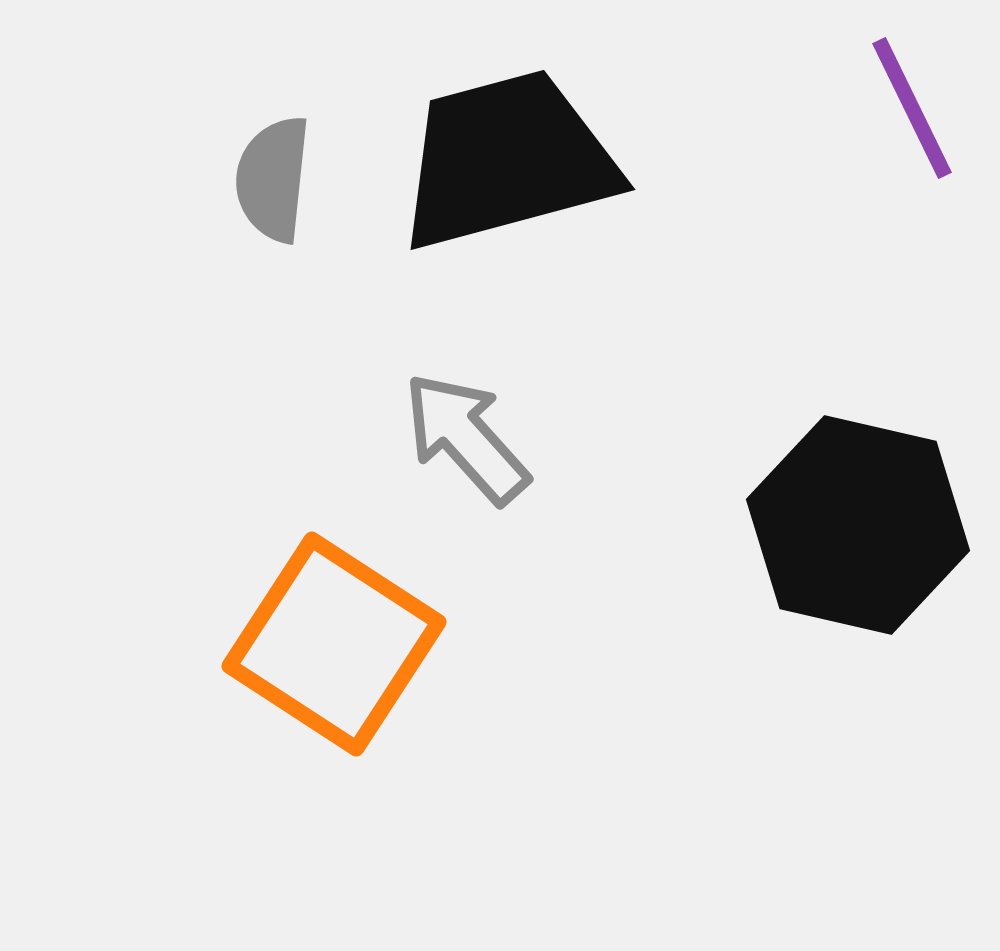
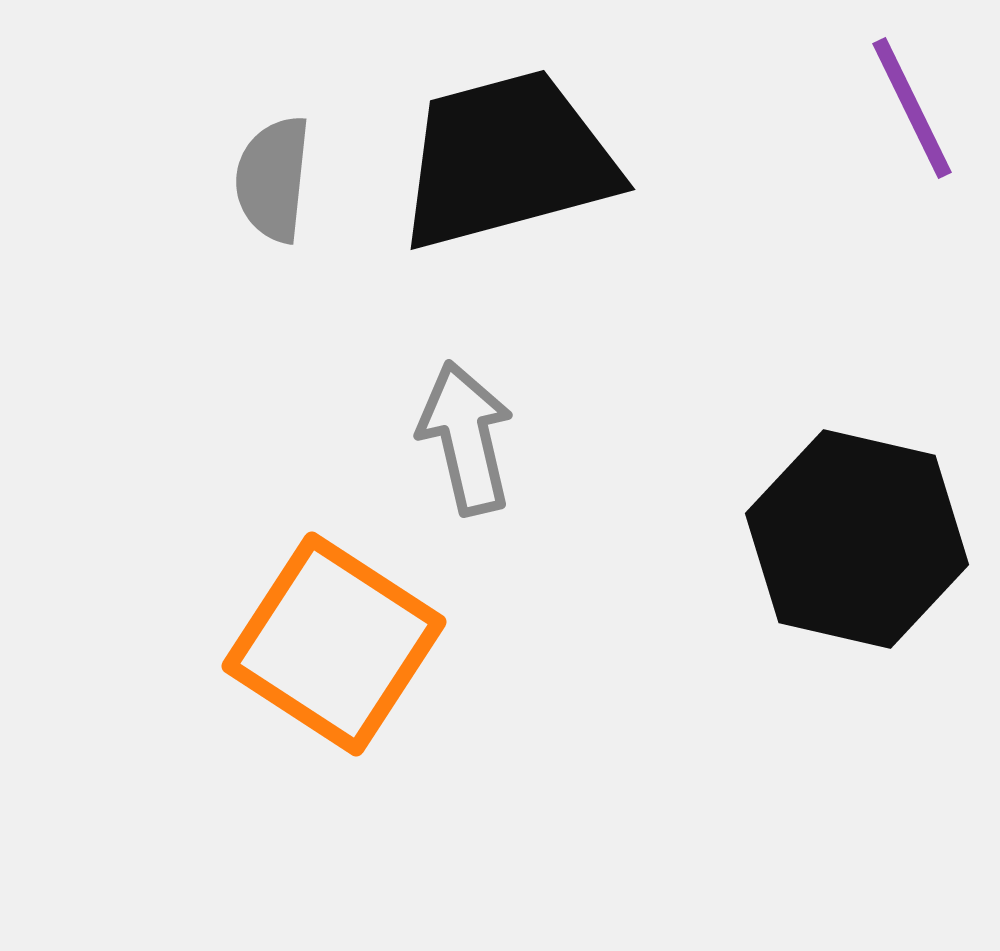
gray arrow: rotated 29 degrees clockwise
black hexagon: moved 1 px left, 14 px down
